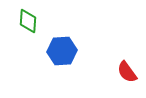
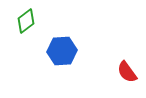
green diamond: moved 2 px left; rotated 50 degrees clockwise
